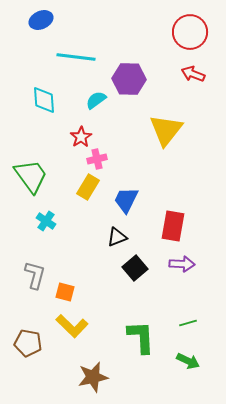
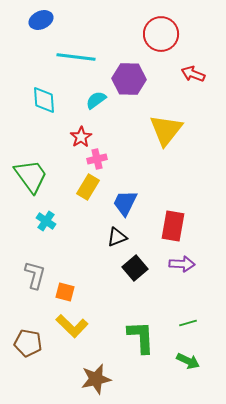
red circle: moved 29 px left, 2 px down
blue trapezoid: moved 1 px left, 3 px down
brown star: moved 3 px right, 2 px down
